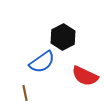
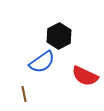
black hexagon: moved 4 px left, 1 px up
brown line: moved 1 px left, 1 px down
